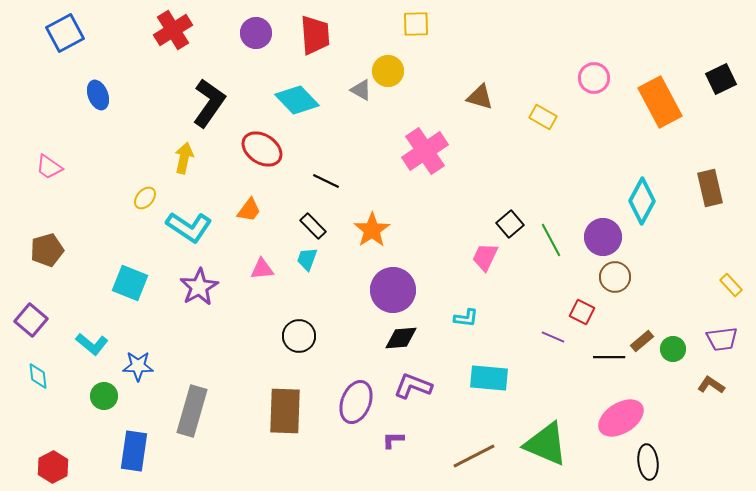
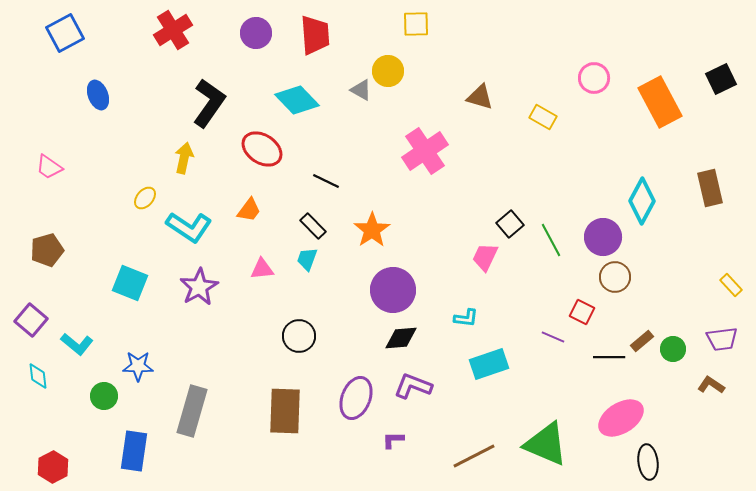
cyan L-shape at (92, 344): moved 15 px left
cyan rectangle at (489, 378): moved 14 px up; rotated 24 degrees counterclockwise
purple ellipse at (356, 402): moved 4 px up
